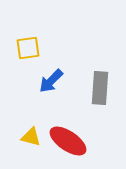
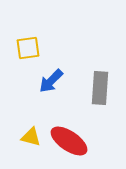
red ellipse: moved 1 px right
